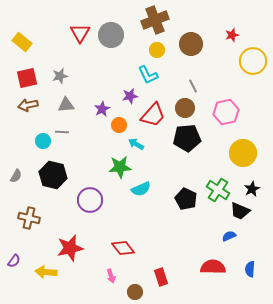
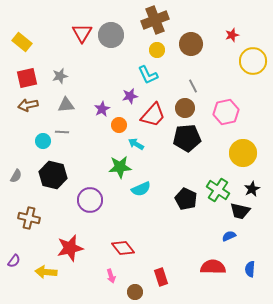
red triangle at (80, 33): moved 2 px right
black trapezoid at (240, 211): rotated 10 degrees counterclockwise
